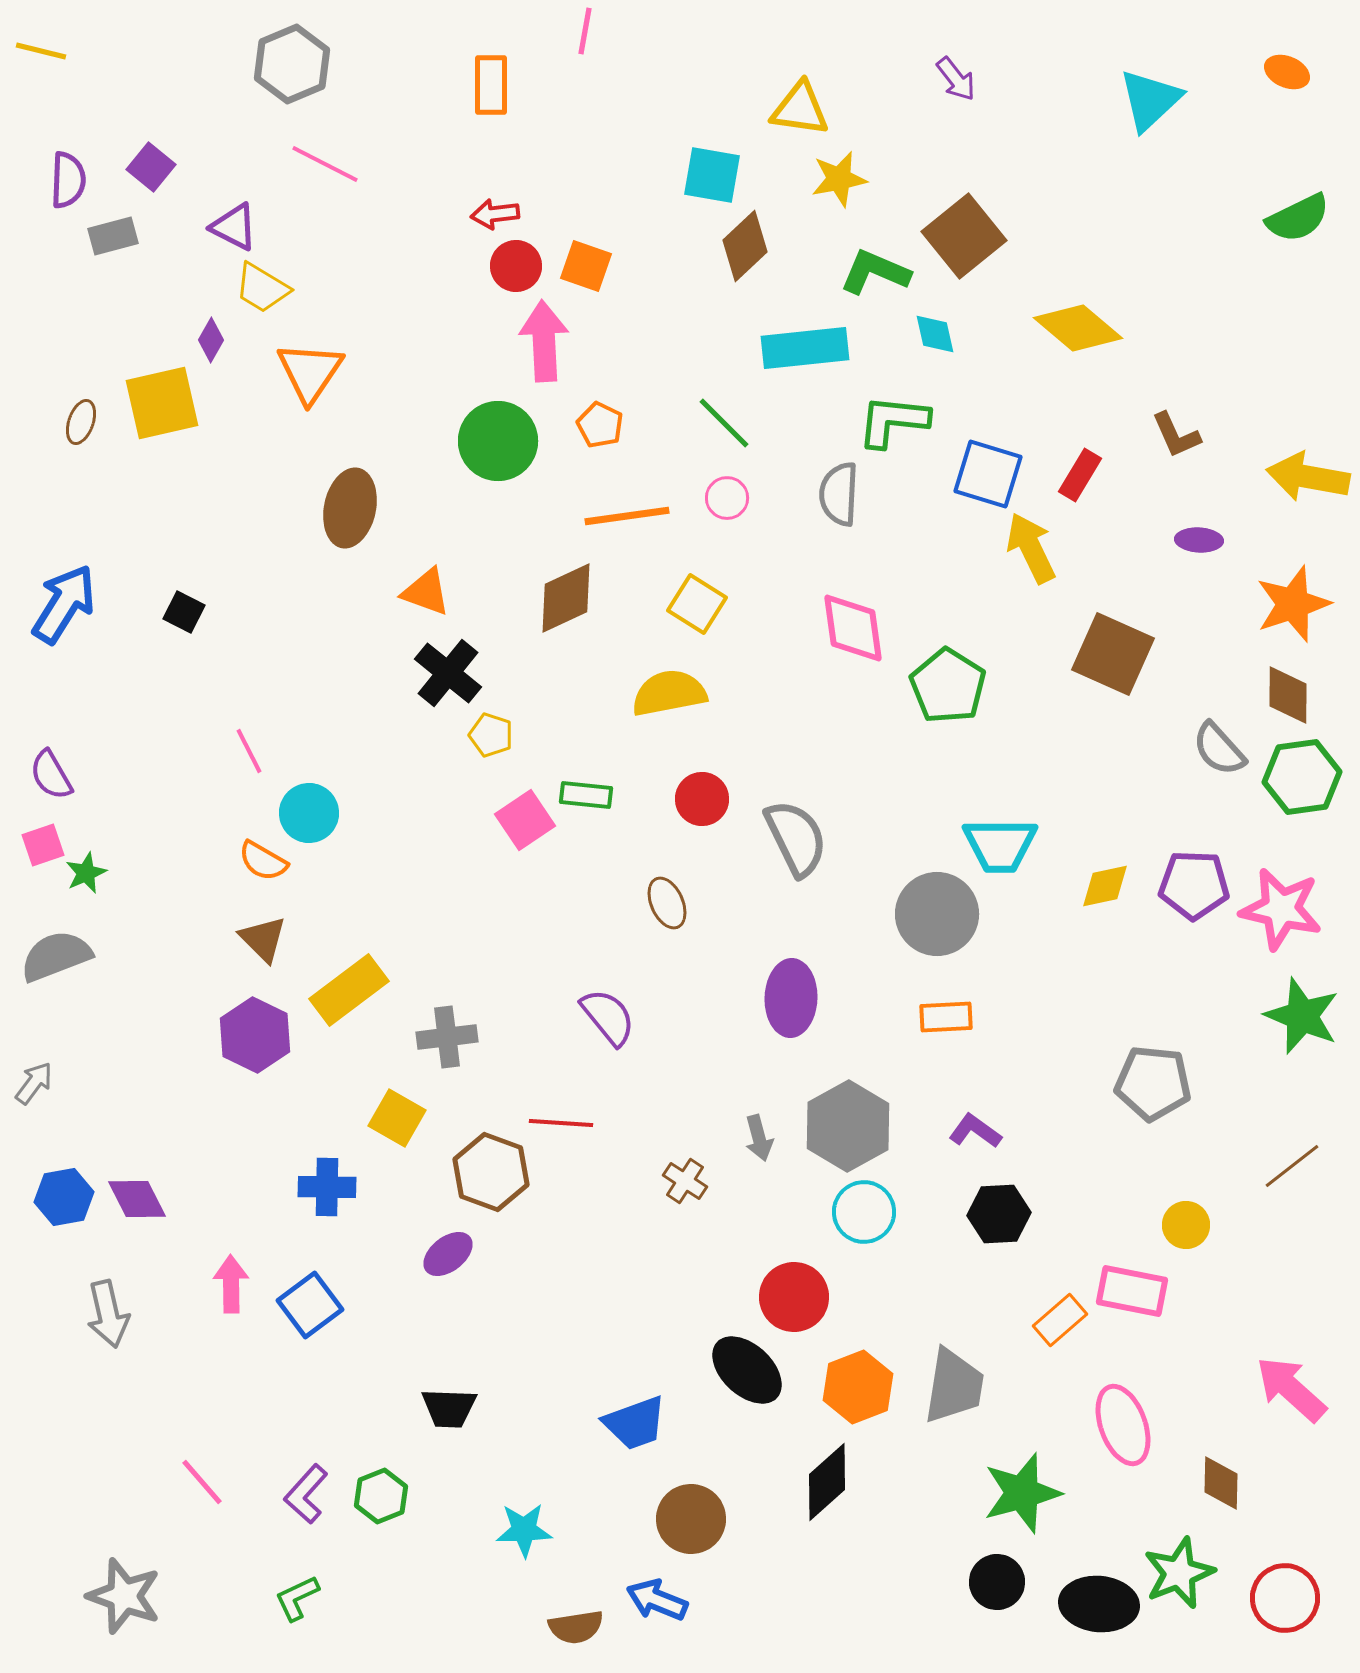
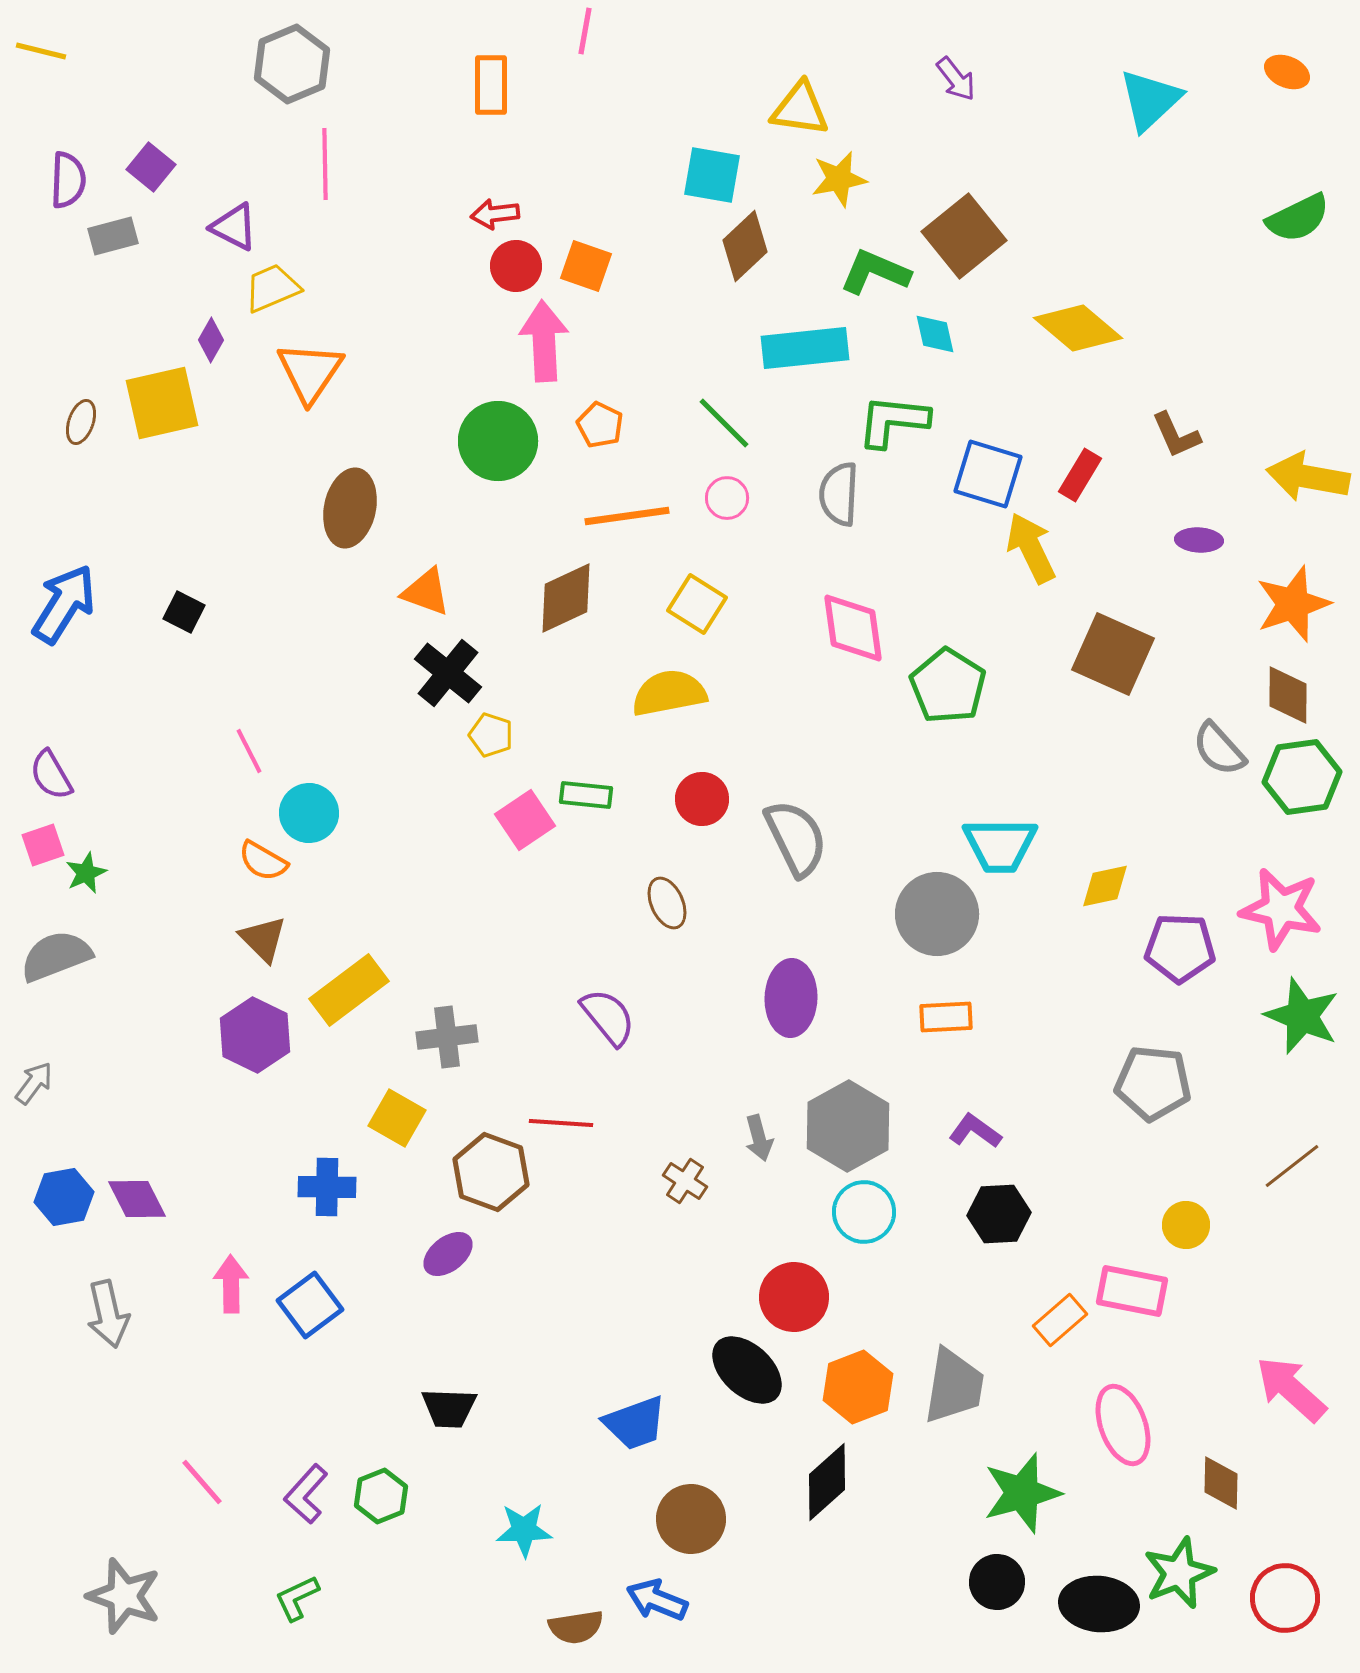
pink line at (325, 164): rotated 62 degrees clockwise
yellow trapezoid at (262, 288): moved 10 px right; rotated 126 degrees clockwise
purple pentagon at (1194, 885): moved 14 px left, 63 px down
